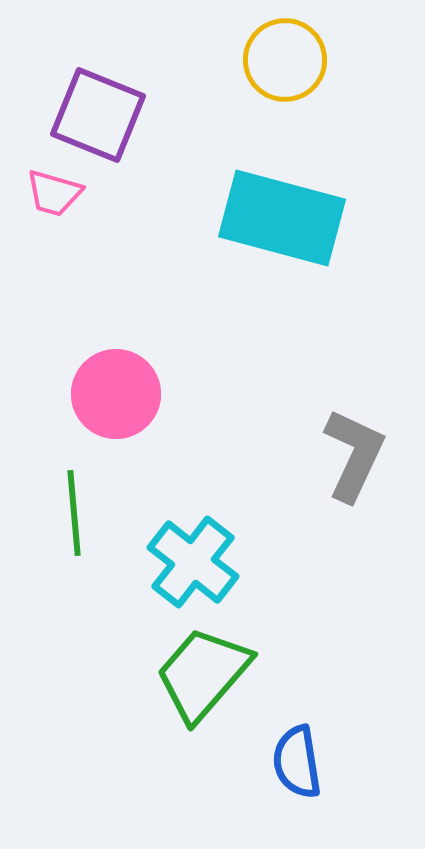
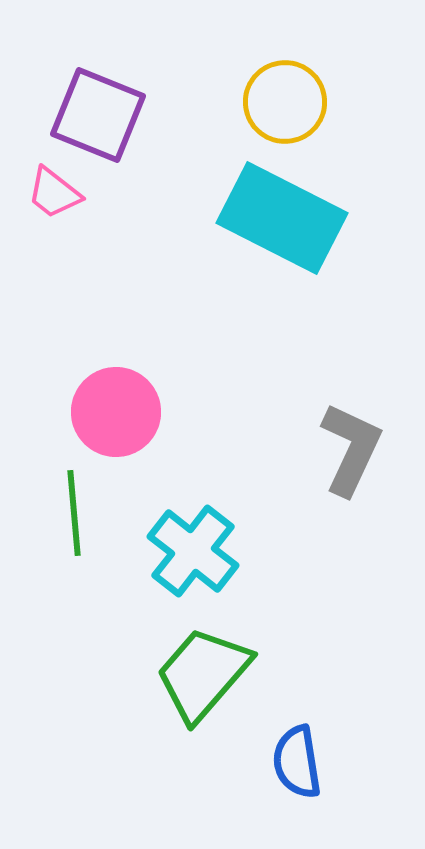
yellow circle: moved 42 px down
pink trapezoid: rotated 22 degrees clockwise
cyan rectangle: rotated 12 degrees clockwise
pink circle: moved 18 px down
gray L-shape: moved 3 px left, 6 px up
cyan cross: moved 11 px up
